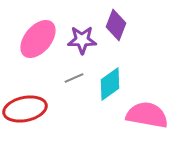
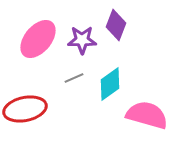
pink semicircle: rotated 6 degrees clockwise
